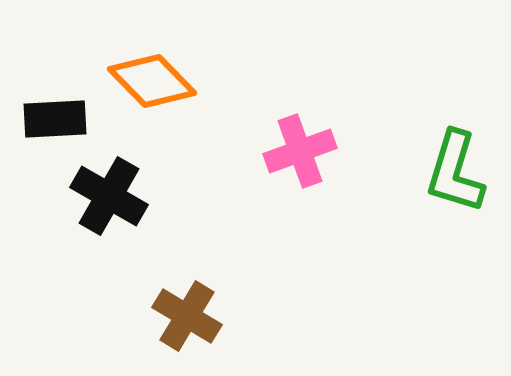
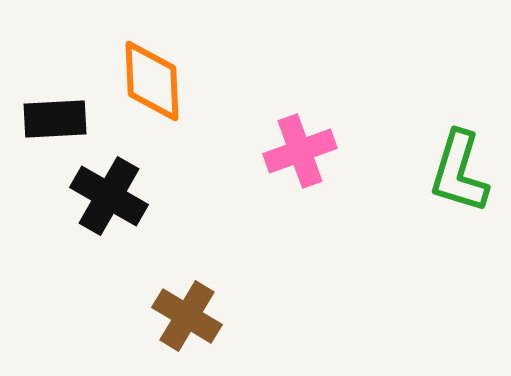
orange diamond: rotated 42 degrees clockwise
green L-shape: moved 4 px right
